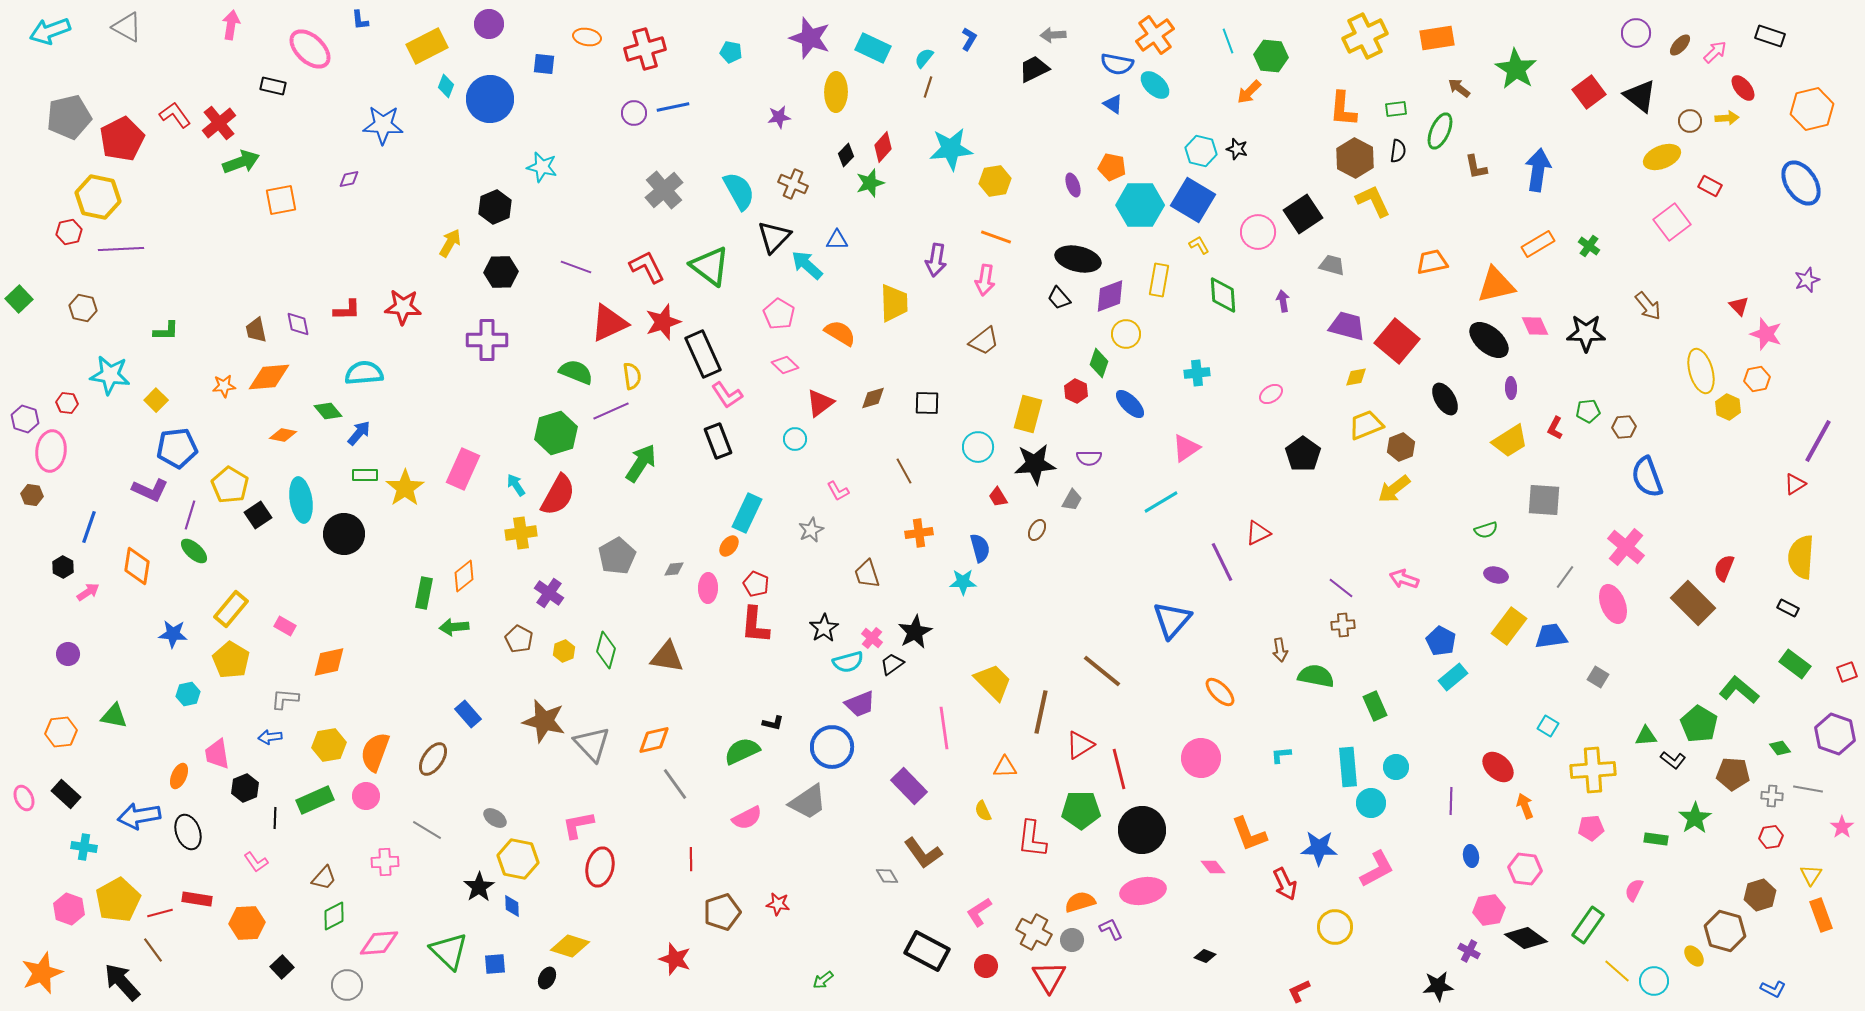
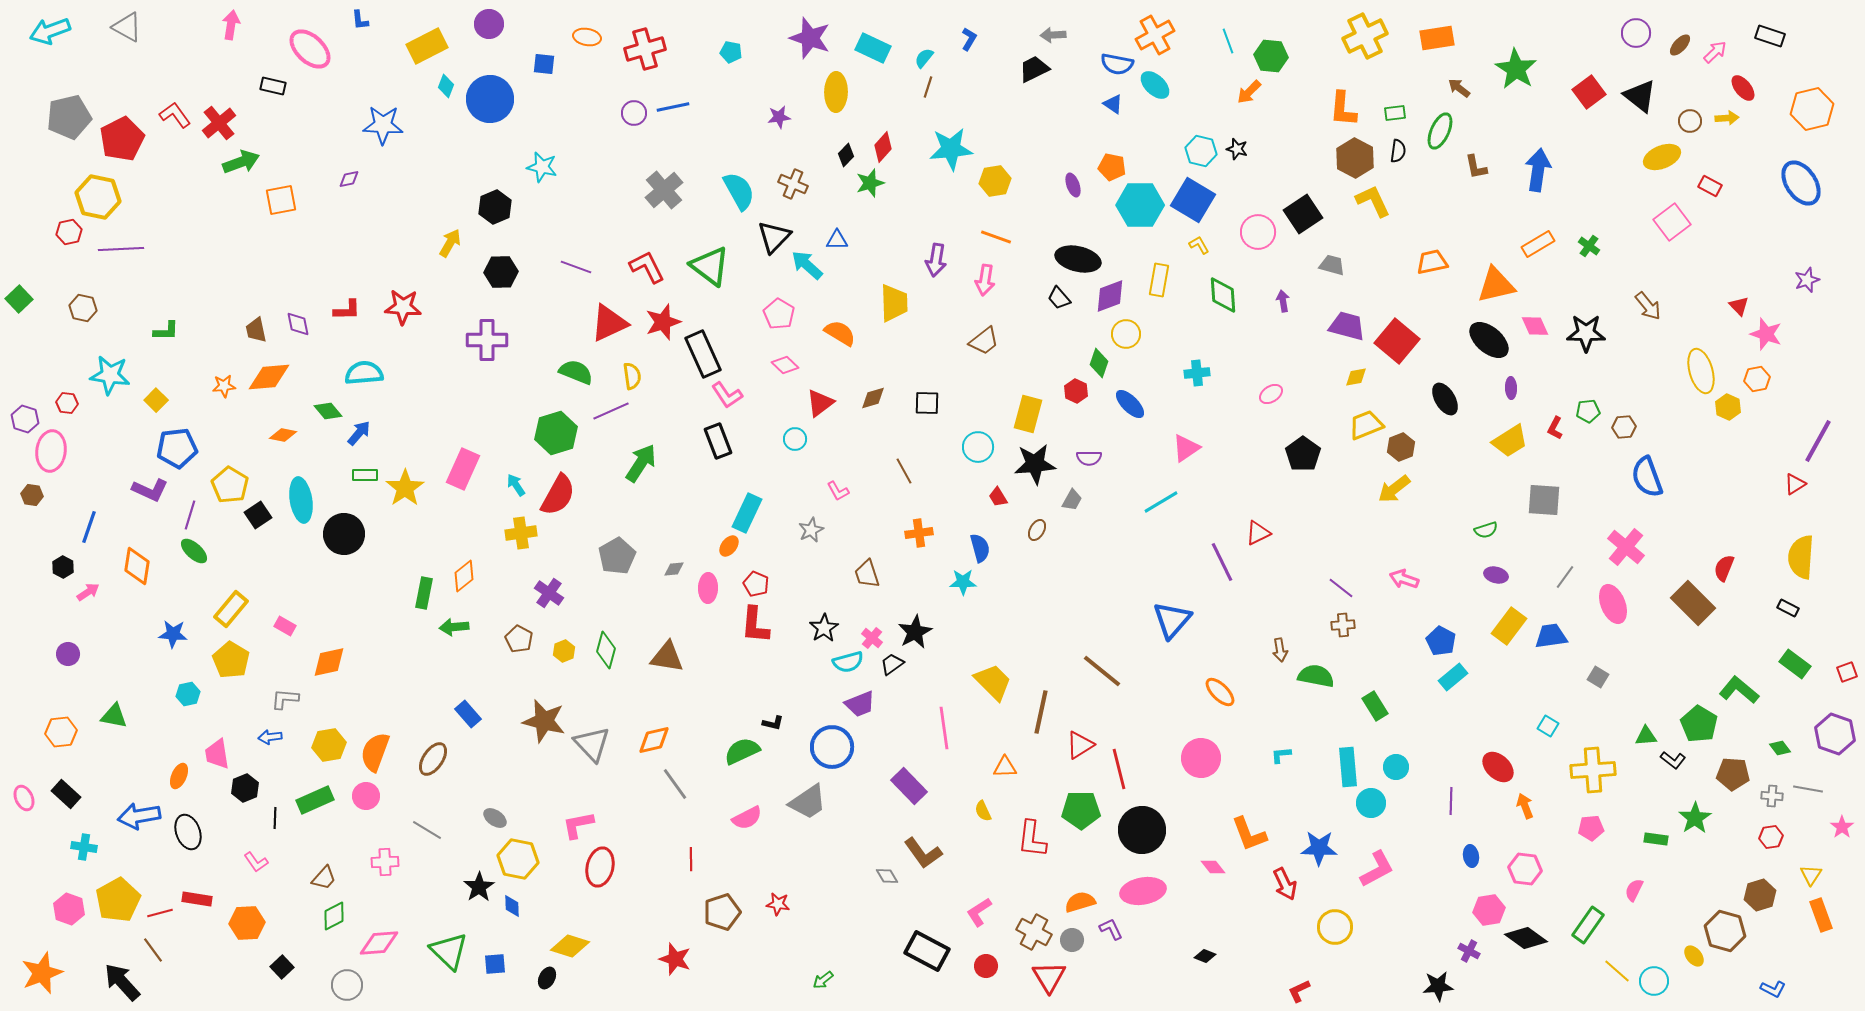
orange cross at (1155, 35): rotated 6 degrees clockwise
green rectangle at (1396, 109): moved 1 px left, 4 px down
green rectangle at (1375, 706): rotated 8 degrees counterclockwise
